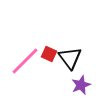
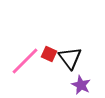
purple star: rotated 24 degrees counterclockwise
